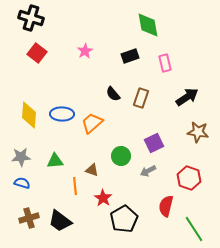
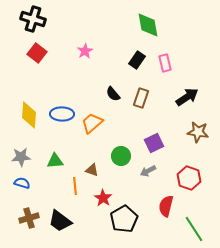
black cross: moved 2 px right, 1 px down
black rectangle: moved 7 px right, 4 px down; rotated 36 degrees counterclockwise
